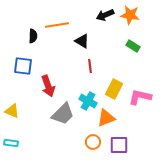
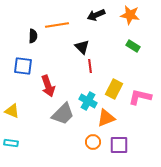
black arrow: moved 9 px left
black triangle: moved 6 px down; rotated 14 degrees clockwise
